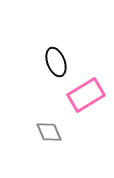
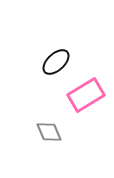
black ellipse: rotated 68 degrees clockwise
